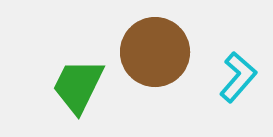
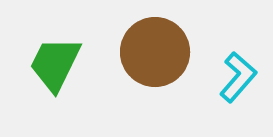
green trapezoid: moved 23 px left, 22 px up
